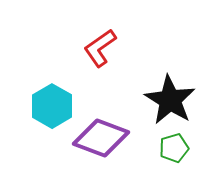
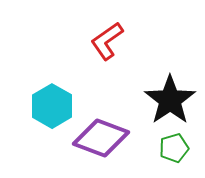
red L-shape: moved 7 px right, 7 px up
black star: rotated 6 degrees clockwise
